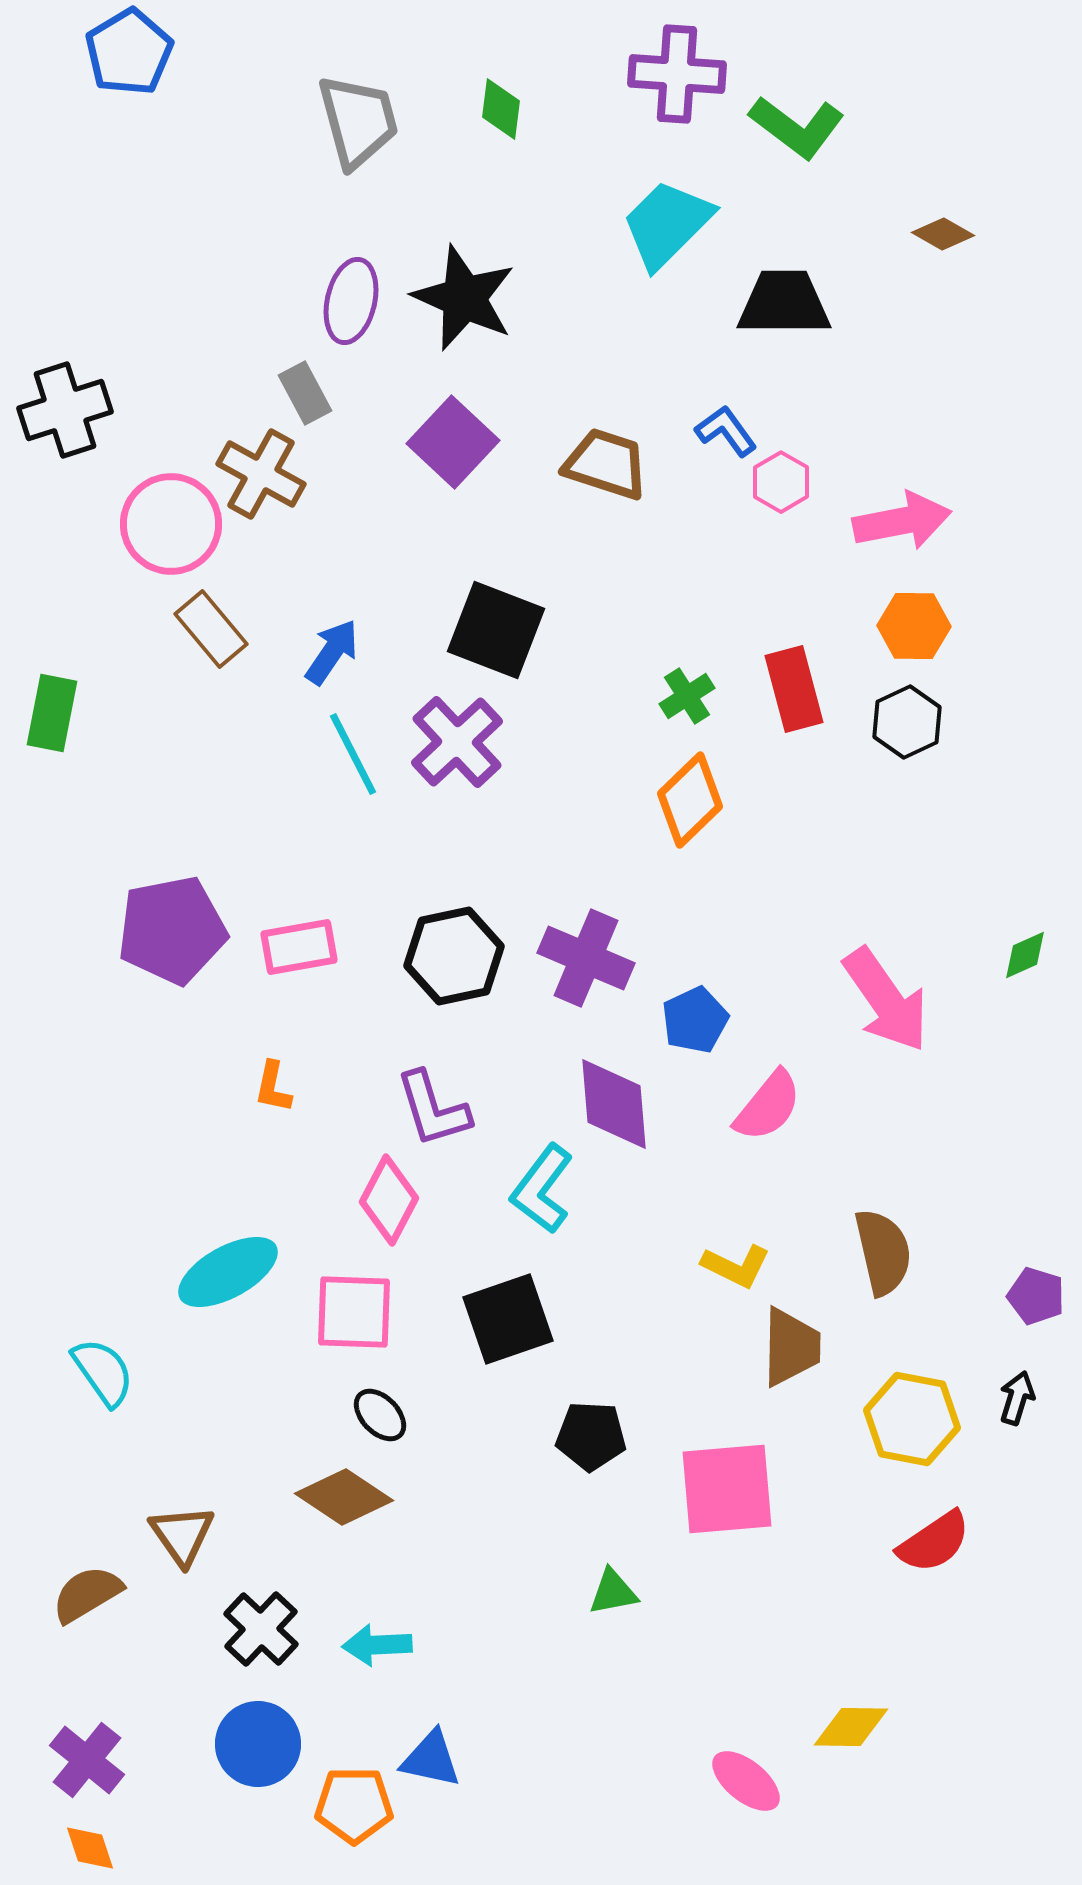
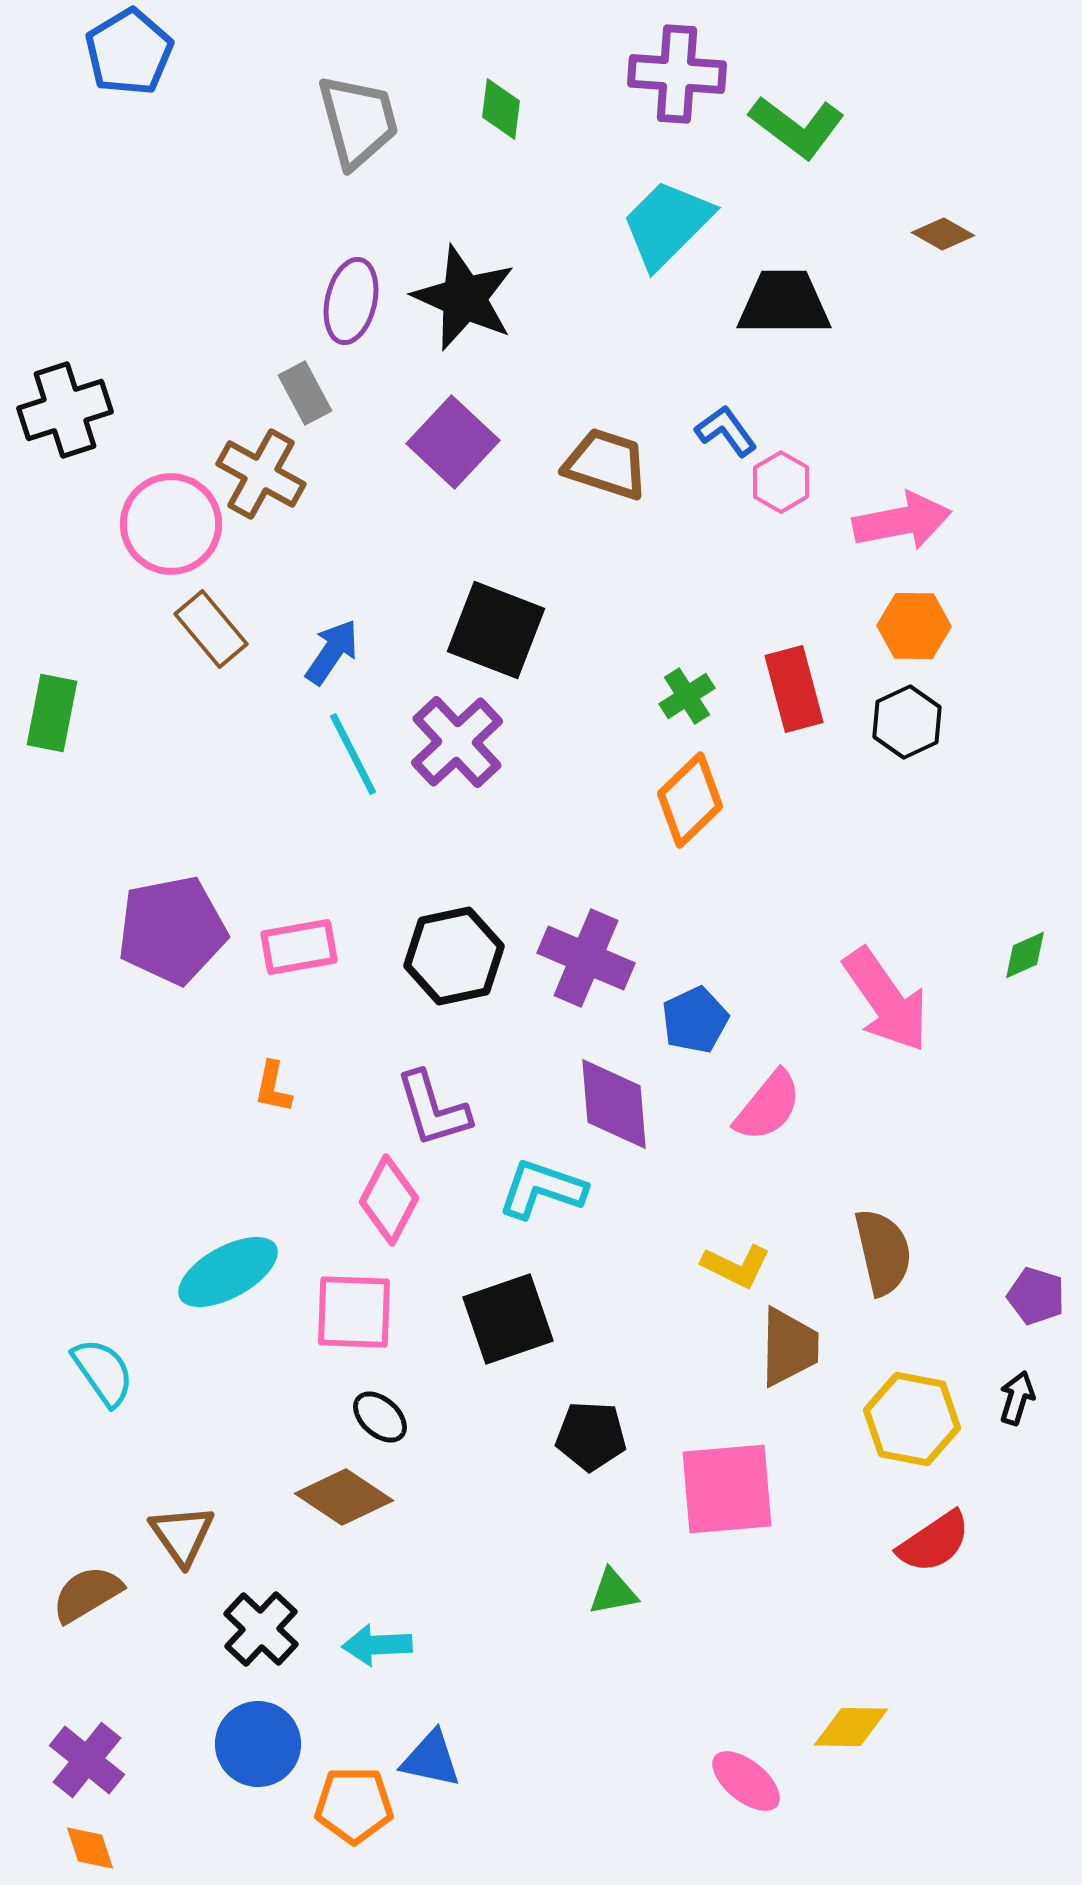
cyan L-shape at (542, 1189): rotated 72 degrees clockwise
brown trapezoid at (791, 1347): moved 2 px left
black ellipse at (380, 1415): moved 2 px down; rotated 4 degrees counterclockwise
